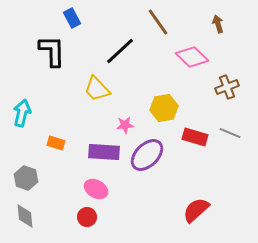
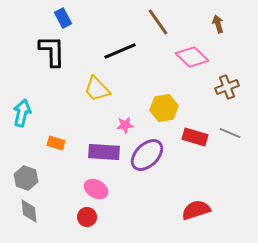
blue rectangle: moved 9 px left
black line: rotated 20 degrees clockwise
red semicircle: rotated 24 degrees clockwise
gray diamond: moved 4 px right, 5 px up
